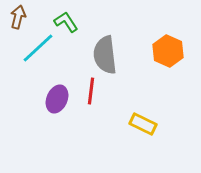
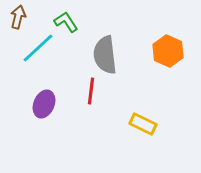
purple ellipse: moved 13 px left, 5 px down
